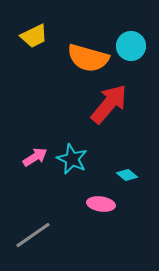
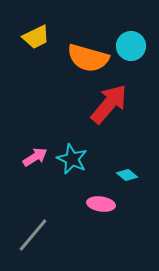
yellow trapezoid: moved 2 px right, 1 px down
gray line: rotated 15 degrees counterclockwise
